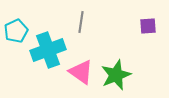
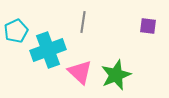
gray line: moved 2 px right
purple square: rotated 12 degrees clockwise
pink triangle: moved 1 px left; rotated 8 degrees clockwise
